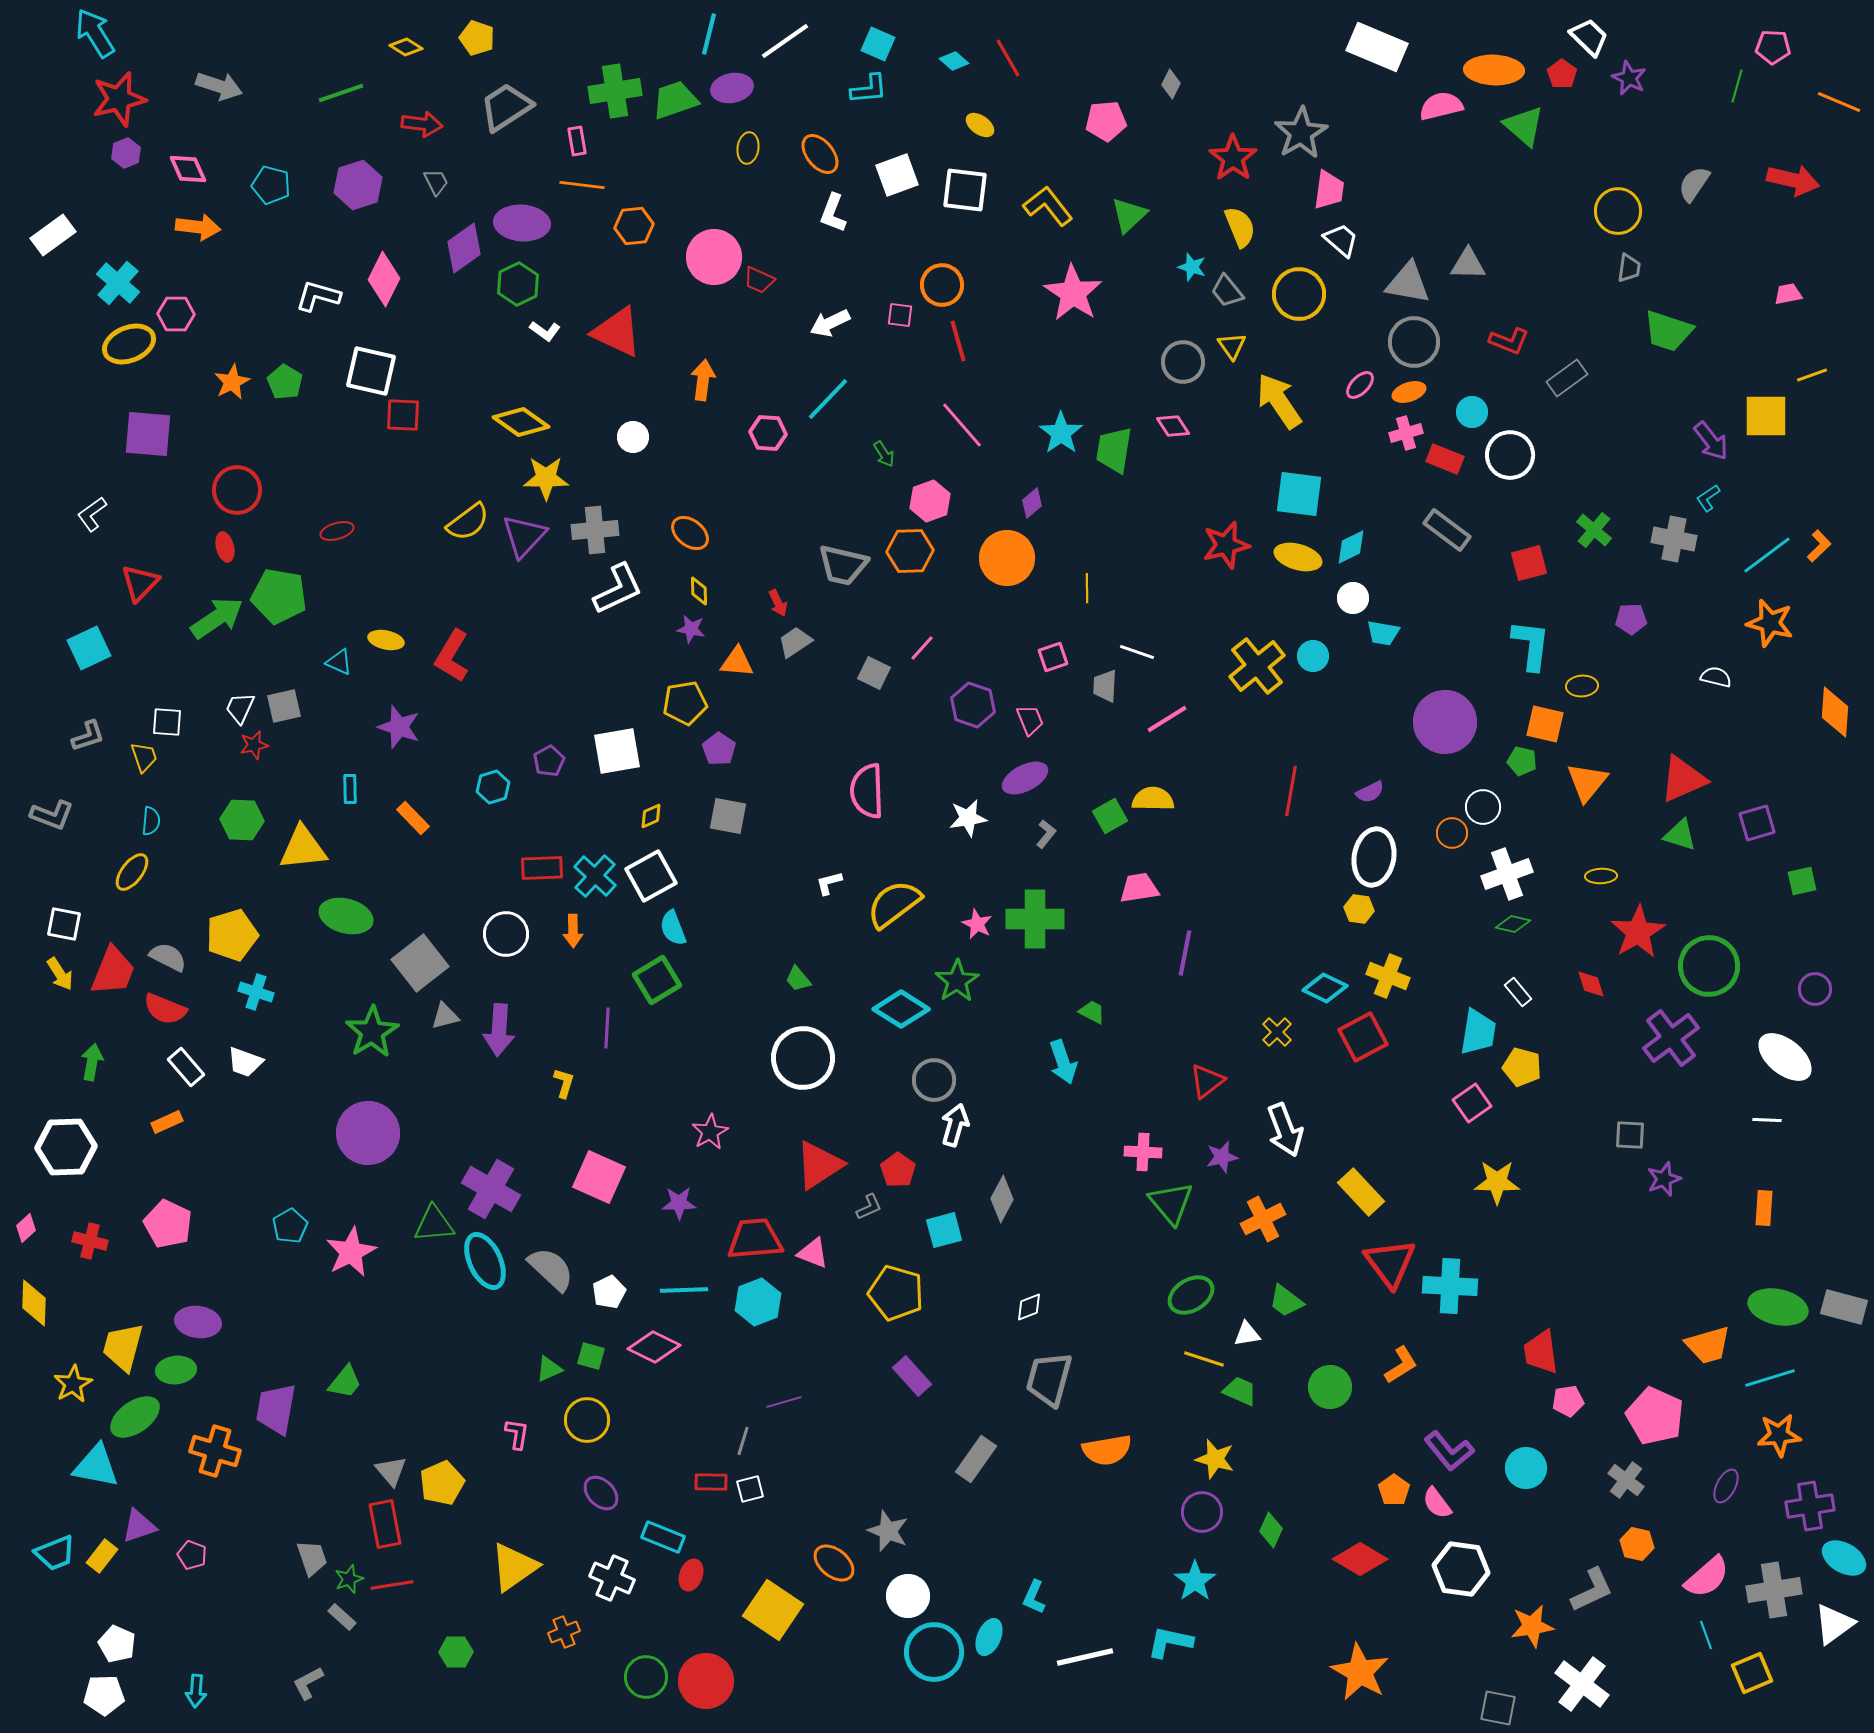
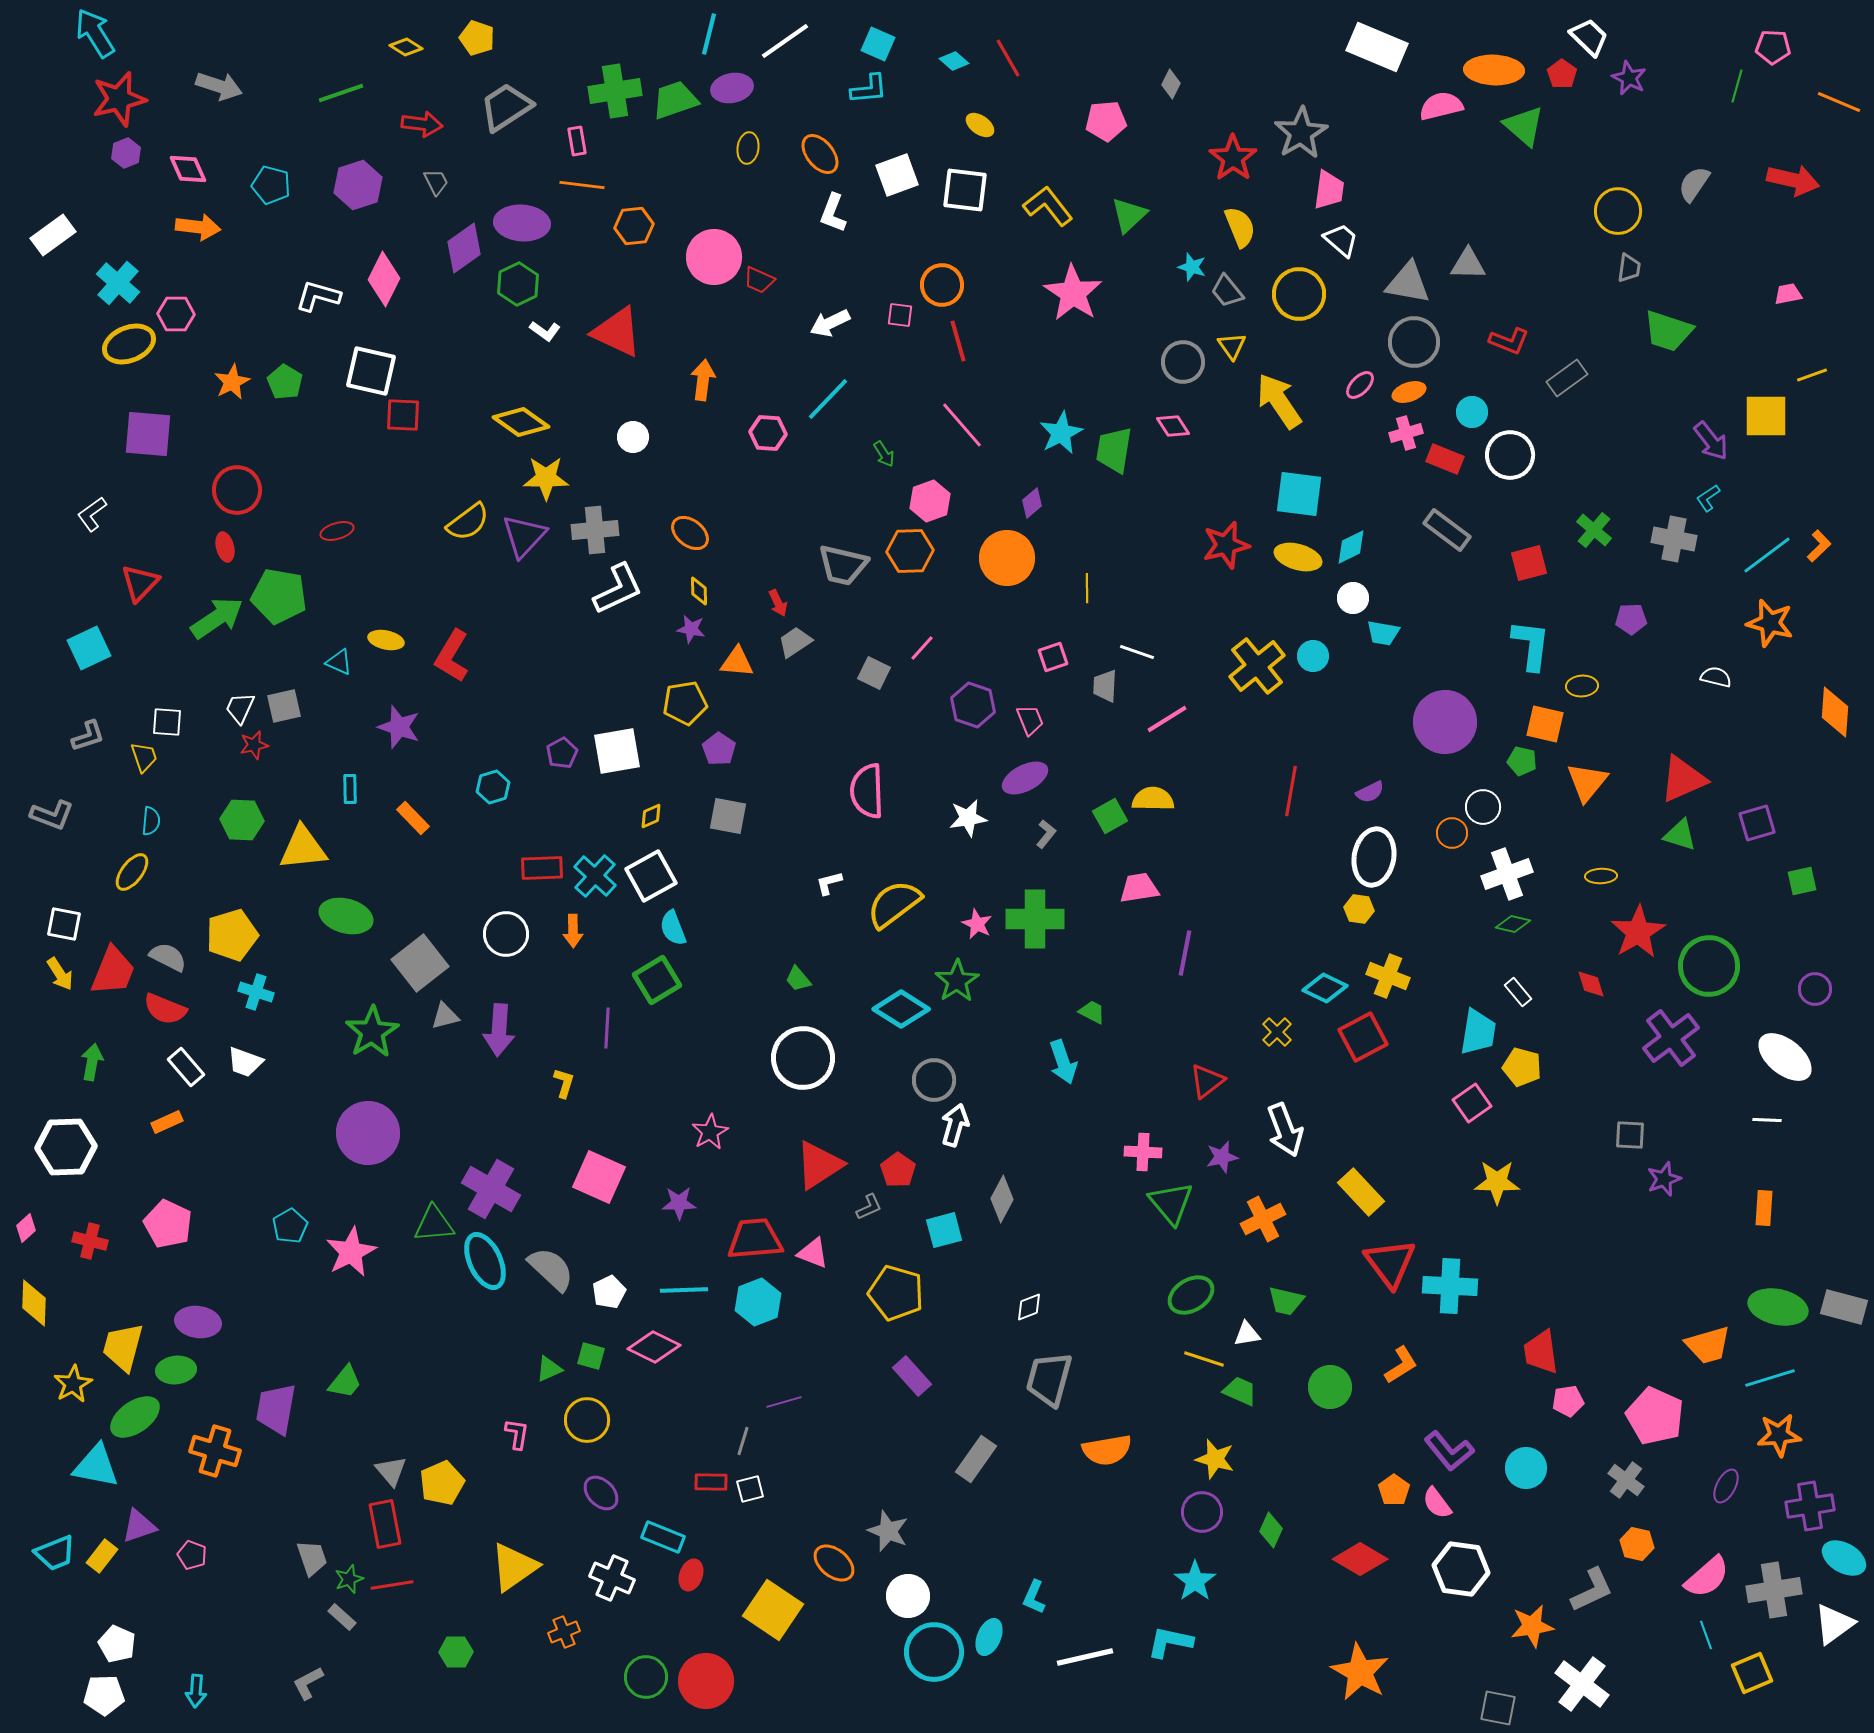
cyan star at (1061, 433): rotated 9 degrees clockwise
purple pentagon at (549, 761): moved 13 px right, 8 px up
green trapezoid at (1286, 1301): rotated 24 degrees counterclockwise
